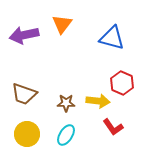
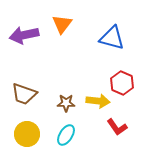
red L-shape: moved 4 px right
